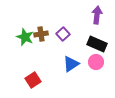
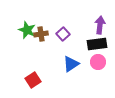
purple arrow: moved 3 px right, 10 px down
green star: moved 2 px right, 7 px up
black rectangle: rotated 30 degrees counterclockwise
pink circle: moved 2 px right
